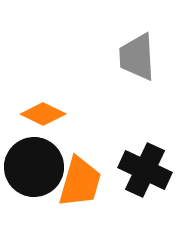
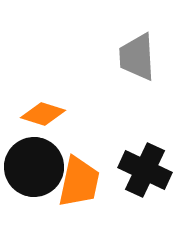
orange diamond: rotated 9 degrees counterclockwise
orange trapezoid: moved 1 px left; rotated 4 degrees counterclockwise
